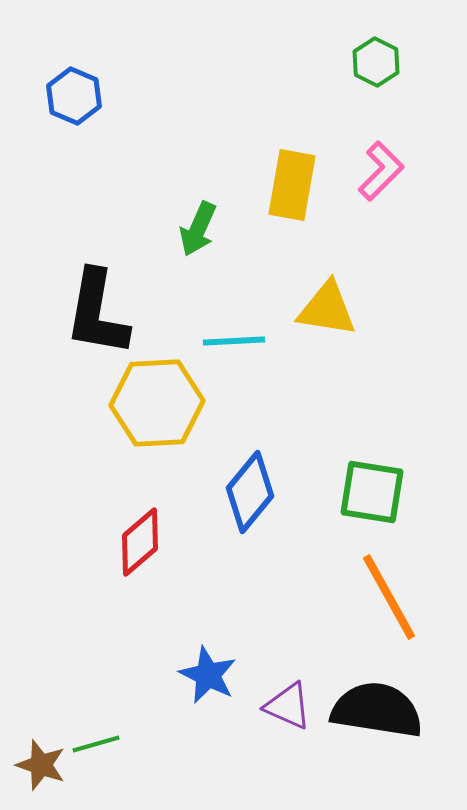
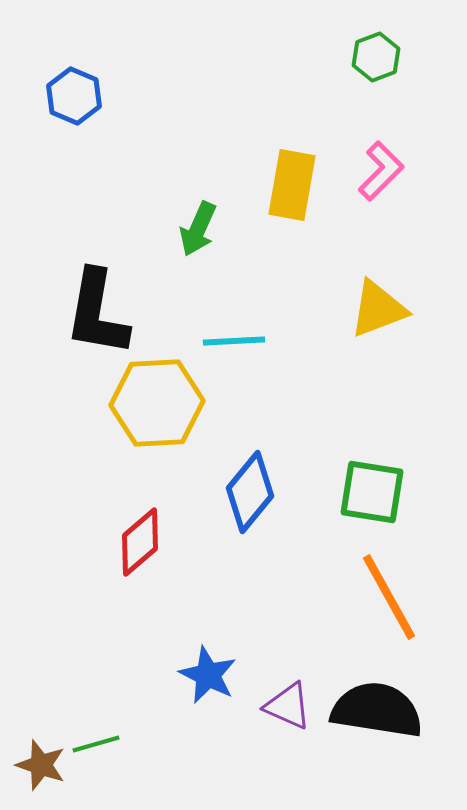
green hexagon: moved 5 px up; rotated 12 degrees clockwise
yellow triangle: moved 51 px right; rotated 30 degrees counterclockwise
